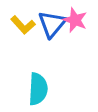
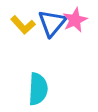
pink star: rotated 25 degrees clockwise
blue triangle: moved 1 px up
